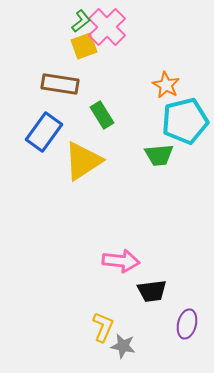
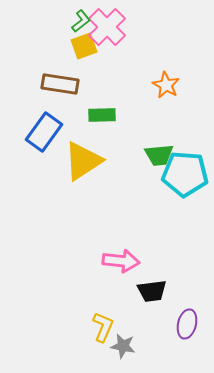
green rectangle: rotated 60 degrees counterclockwise
cyan pentagon: moved 53 px down; rotated 18 degrees clockwise
